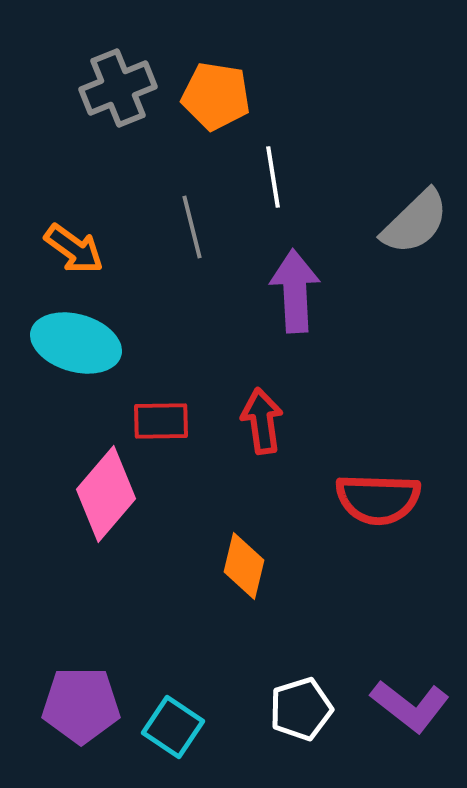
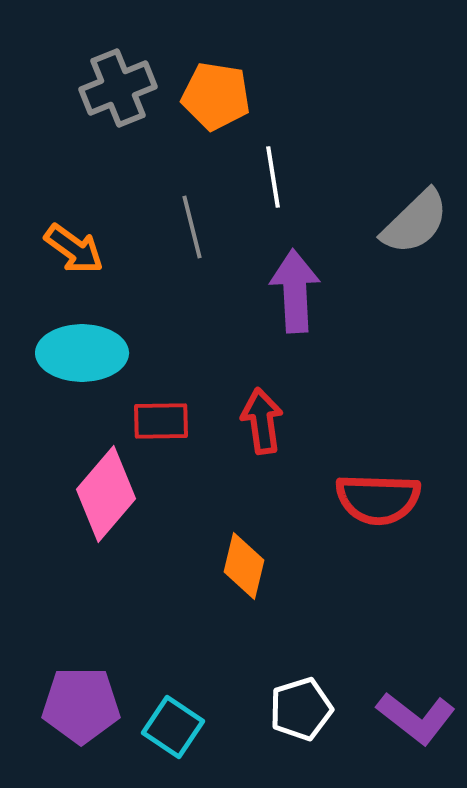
cyan ellipse: moved 6 px right, 10 px down; rotated 16 degrees counterclockwise
purple L-shape: moved 6 px right, 12 px down
